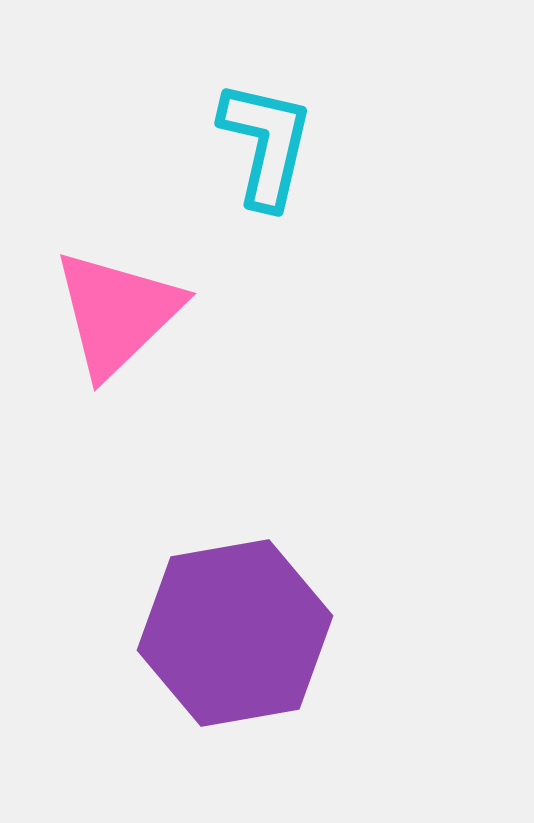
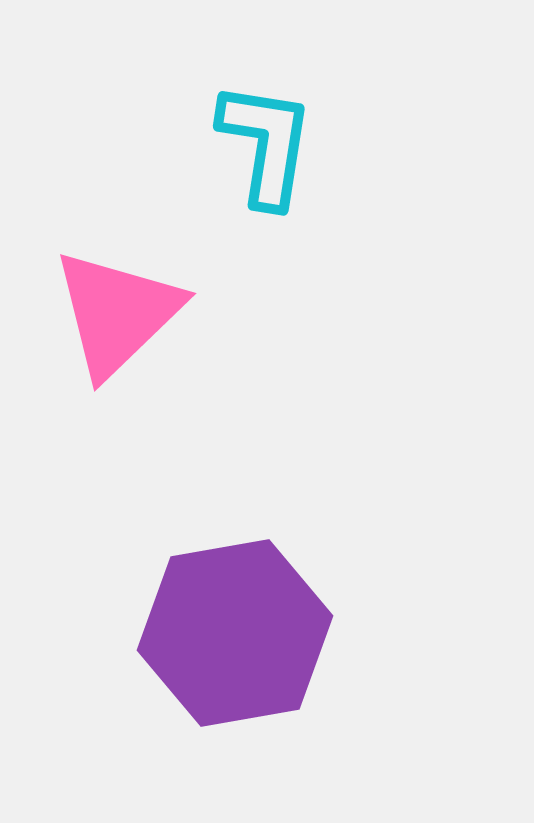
cyan L-shape: rotated 4 degrees counterclockwise
